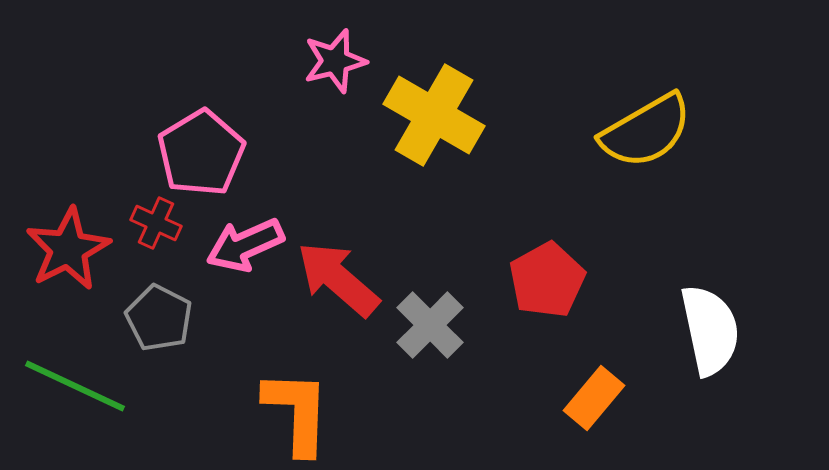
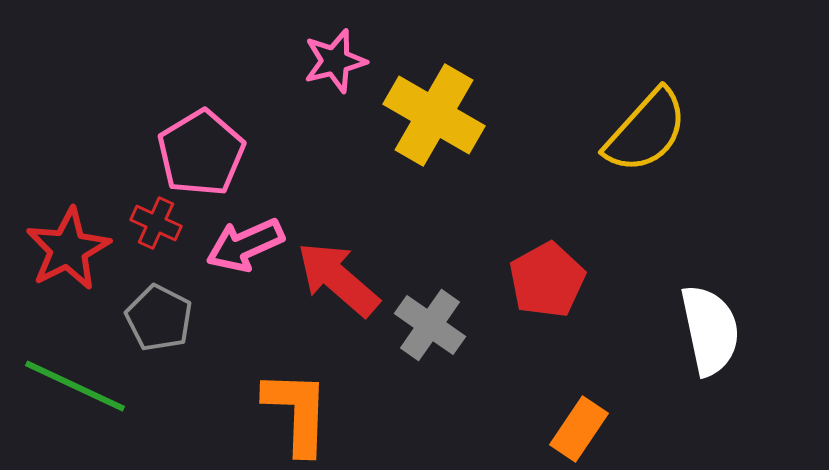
yellow semicircle: rotated 18 degrees counterclockwise
gray cross: rotated 10 degrees counterclockwise
orange rectangle: moved 15 px left, 31 px down; rotated 6 degrees counterclockwise
